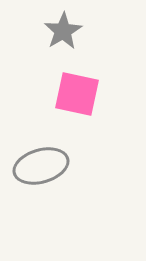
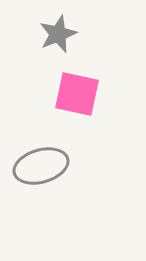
gray star: moved 5 px left, 3 px down; rotated 9 degrees clockwise
